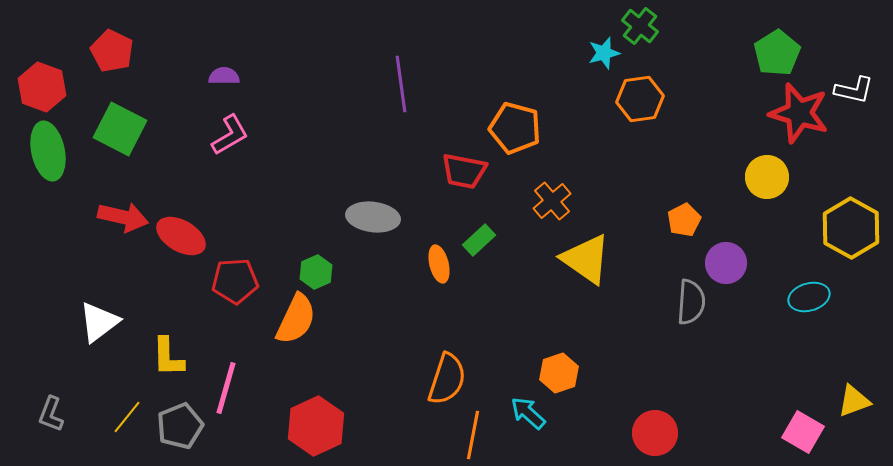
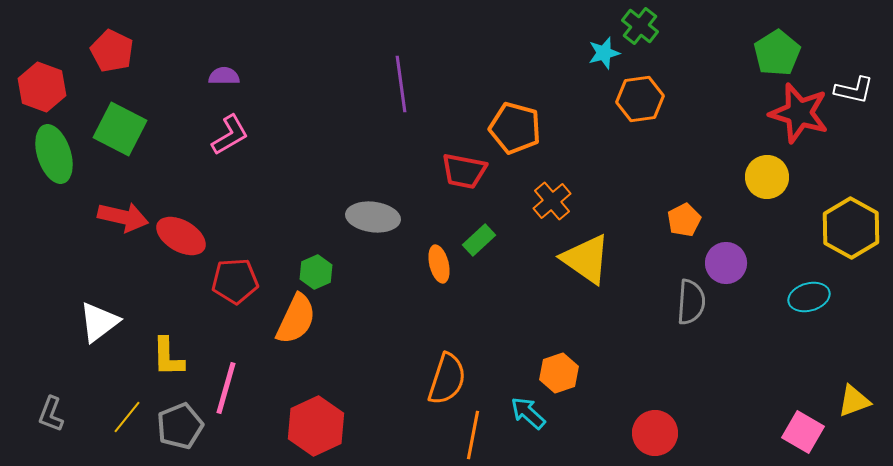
green ellipse at (48, 151): moved 6 px right, 3 px down; rotated 6 degrees counterclockwise
